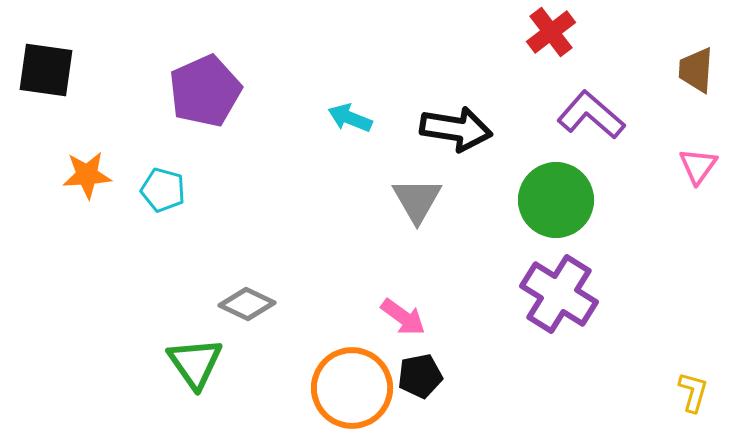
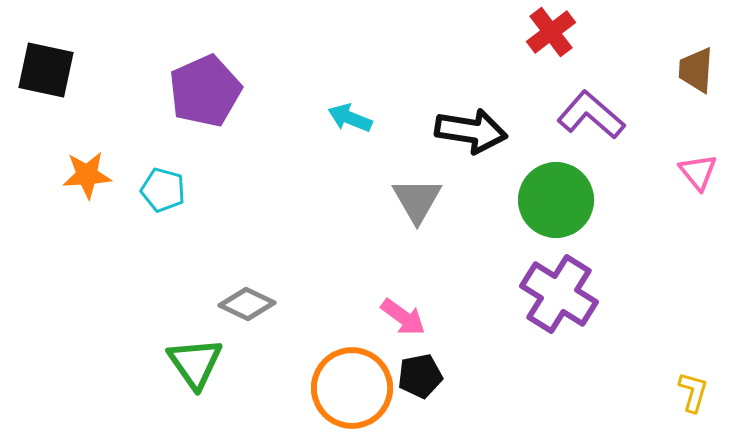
black square: rotated 4 degrees clockwise
black arrow: moved 15 px right, 2 px down
pink triangle: moved 6 px down; rotated 15 degrees counterclockwise
